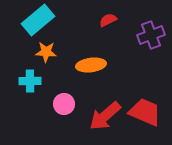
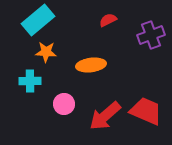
red trapezoid: moved 1 px right, 1 px up
